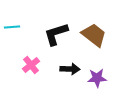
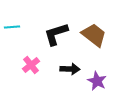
purple star: moved 3 px down; rotated 30 degrees clockwise
